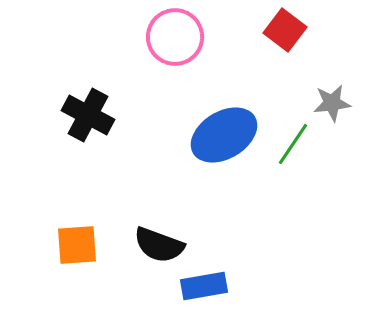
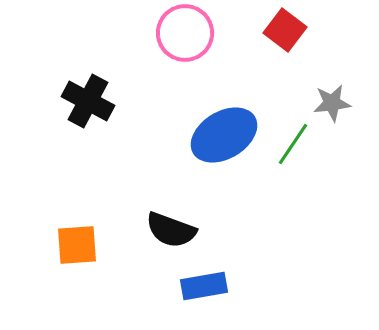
pink circle: moved 10 px right, 4 px up
black cross: moved 14 px up
black semicircle: moved 12 px right, 15 px up
